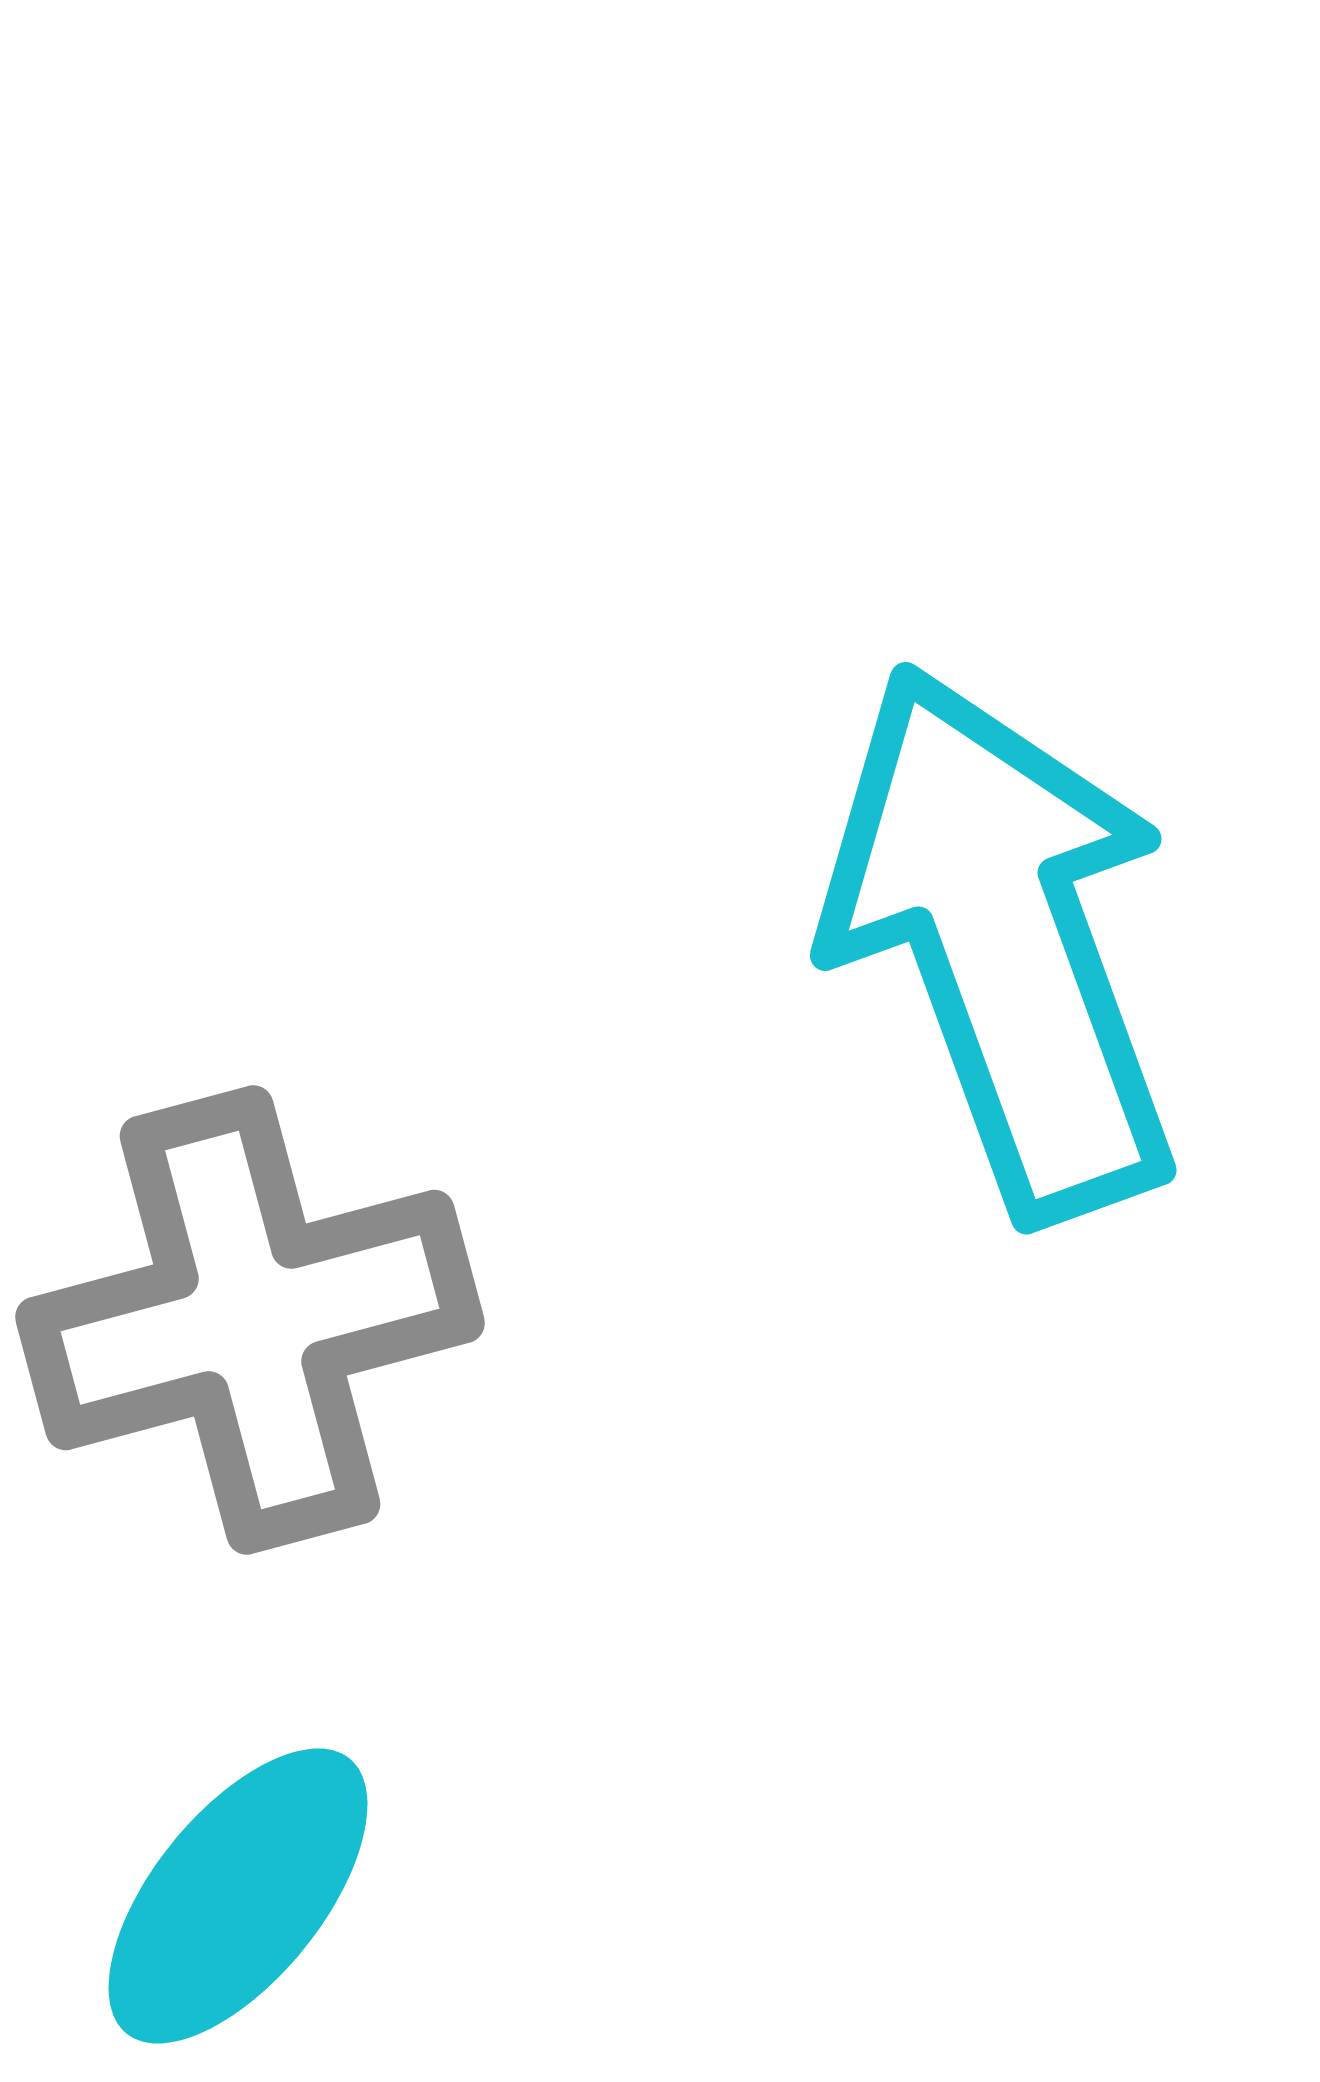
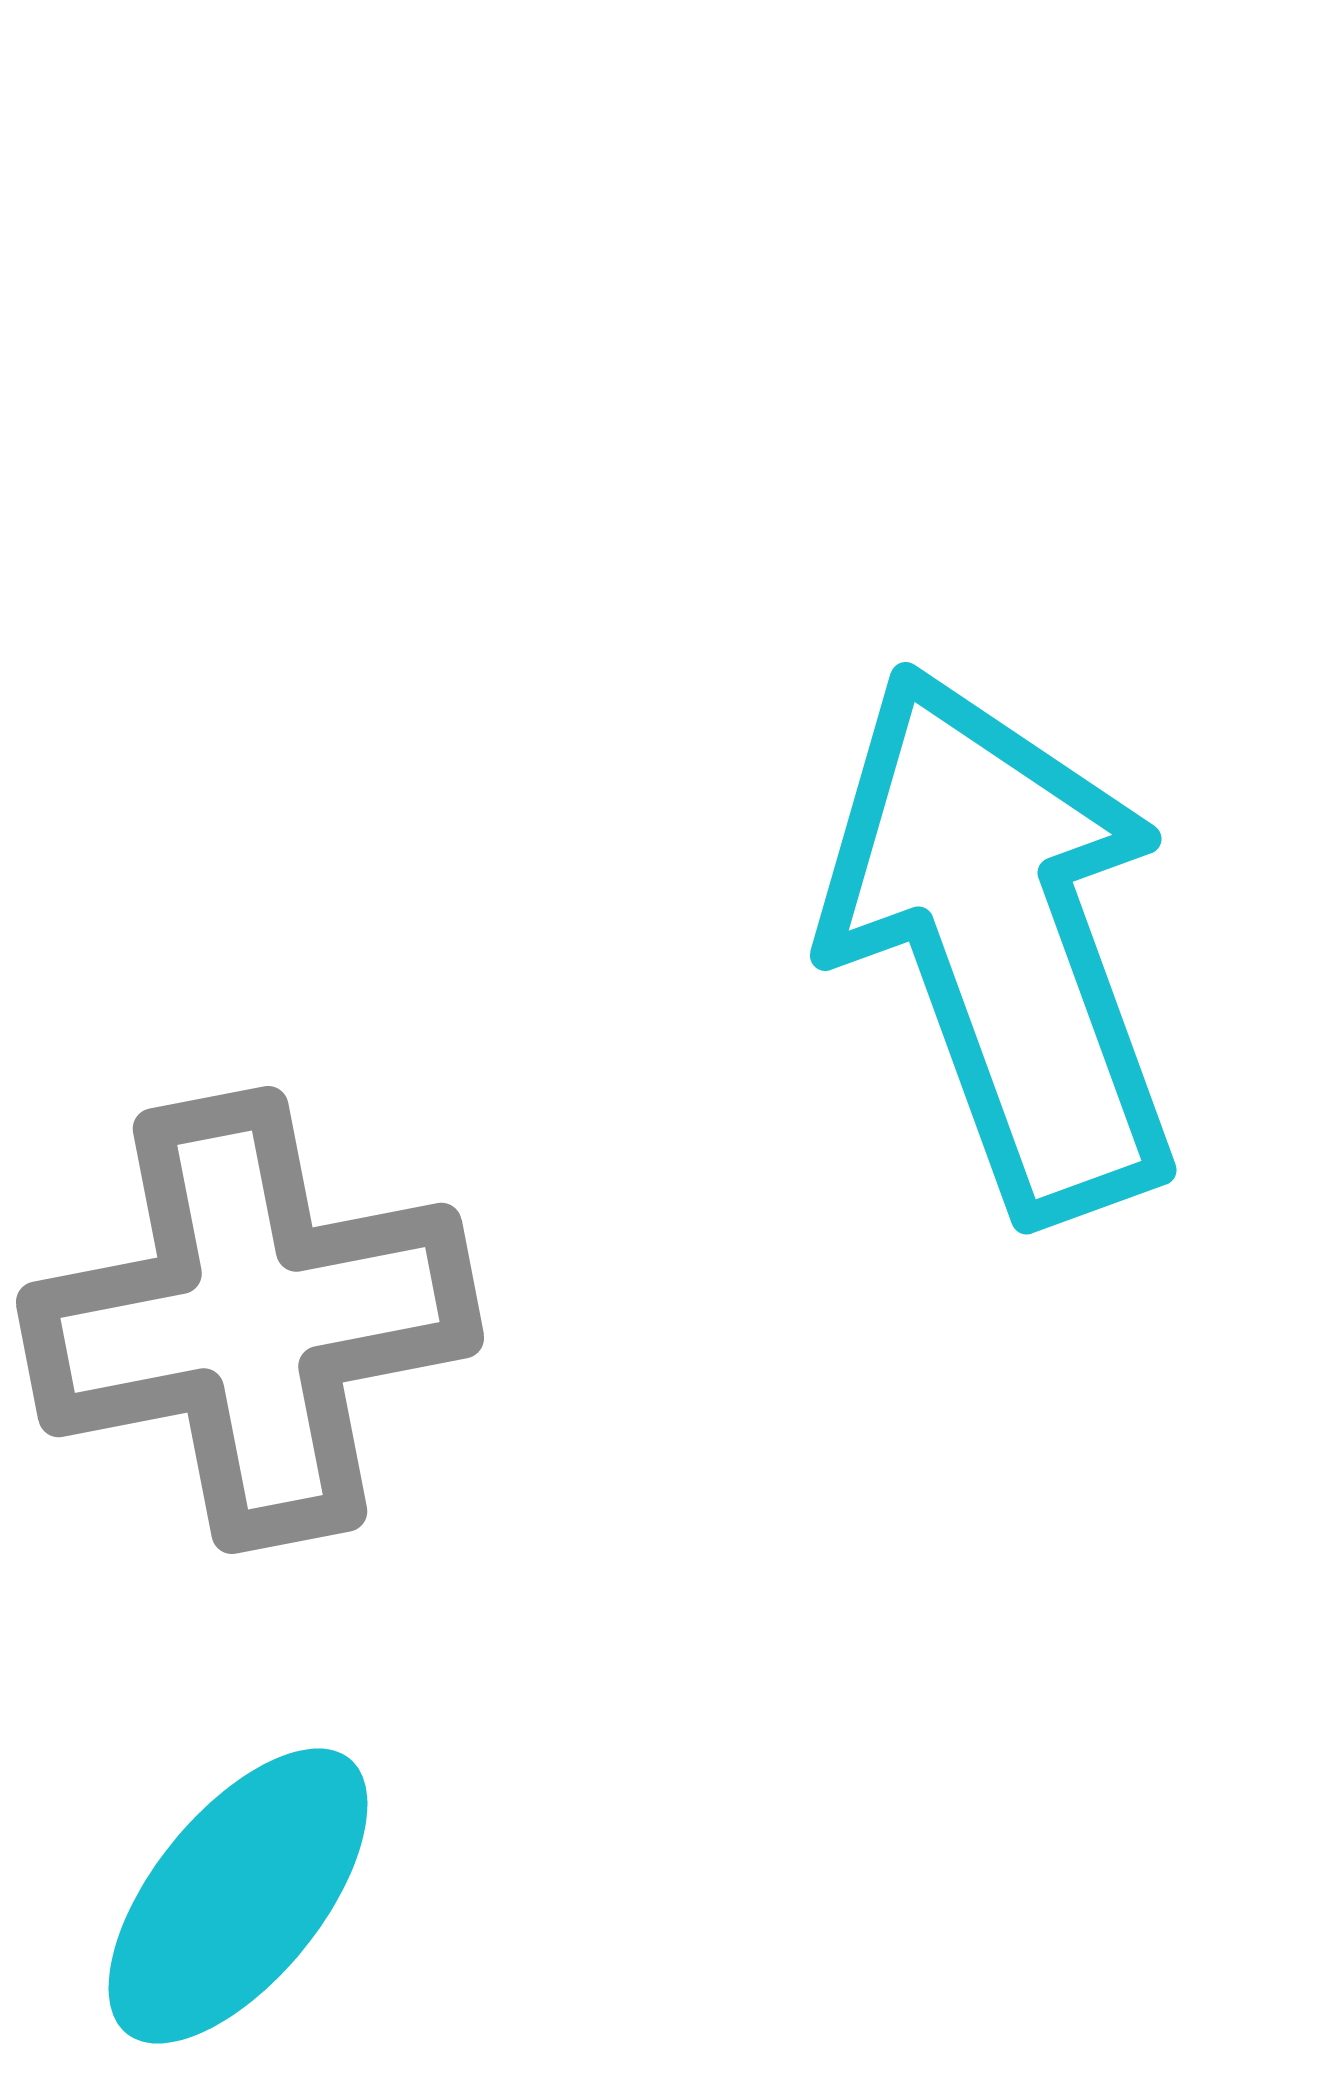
gray cross: rotated 4 degrees clockwise
